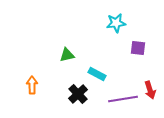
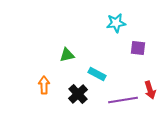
orange arrow: moved 12 px right
purple line: moved 1 px down
